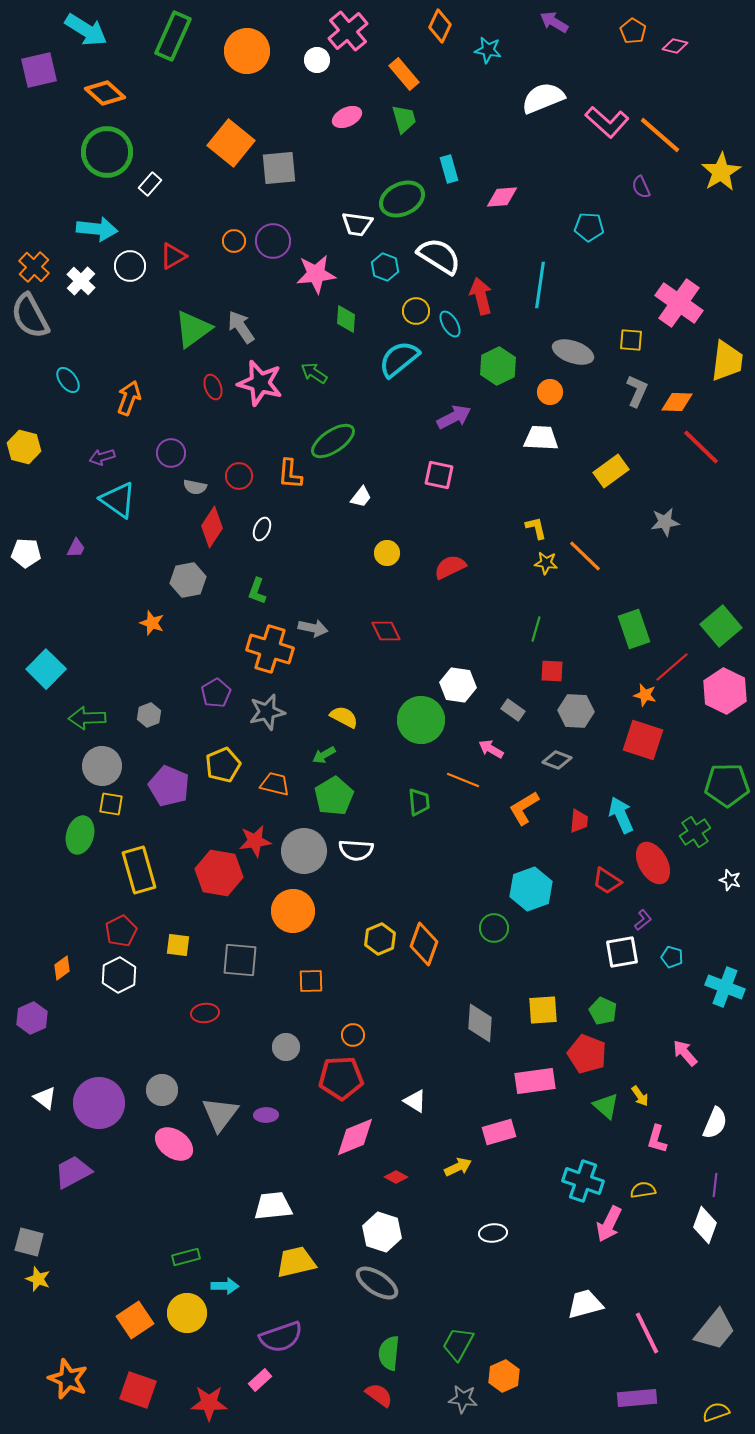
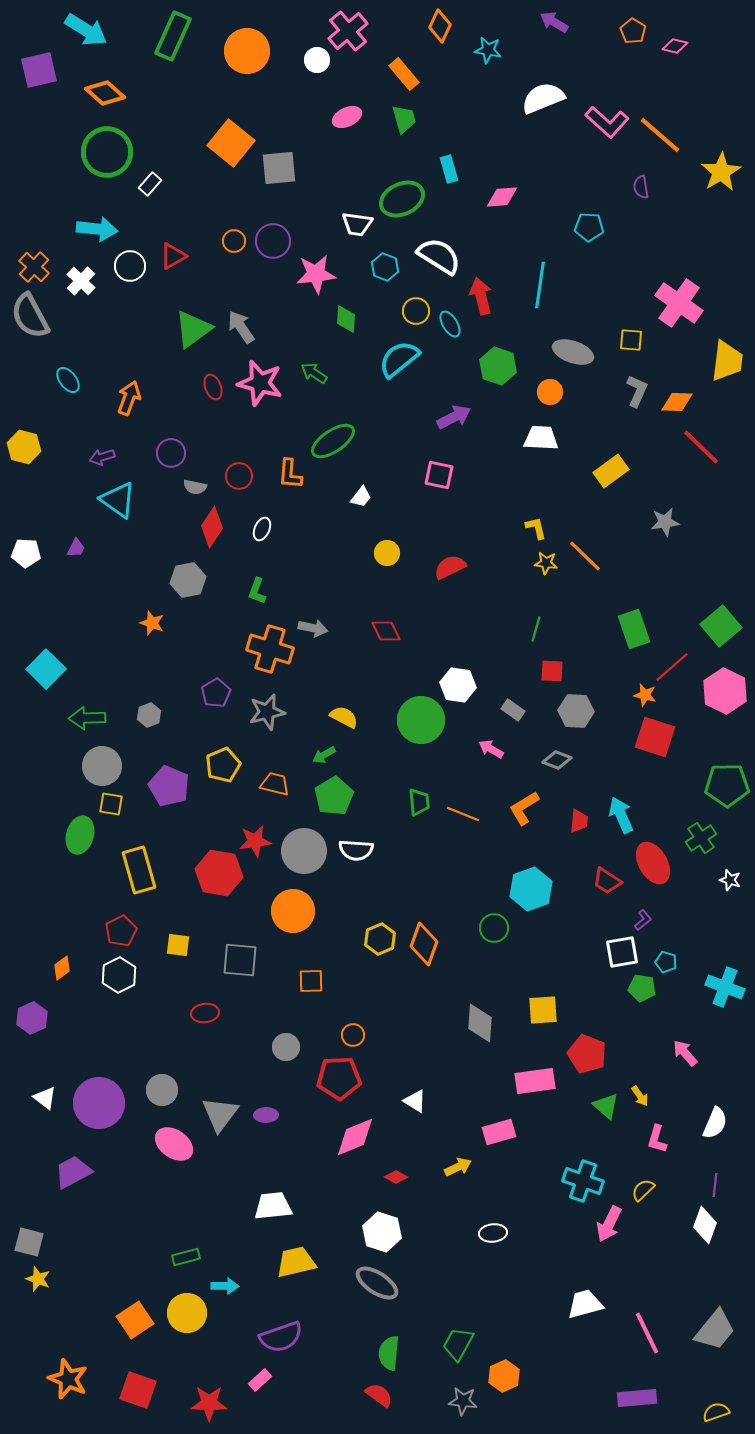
purple semicircle at (641, 187): rotated 15 degrees clockwise
green hexagon at (498, 366): rotated 15 degrees counterclockwise
red square at (643, 740): moved 12 px right, 3 px up
orange line at (463, 780): moved 34 px down
green cross at (695, 832): moved 6 px right, 6 px down
cyan pentagon at (672, 957): moved 6 px left, 5 px down
green pentagon at (603, 1011): moved 39 px right, 23 px up; rotated 16 degrees counterclockwise
red pentagon at (341, 1078): moved 2 px left
yellow semicircle at (643, 1190): rotated 35 degrees counterclockwise
gray star at (463, 1399): moved 2 px down
